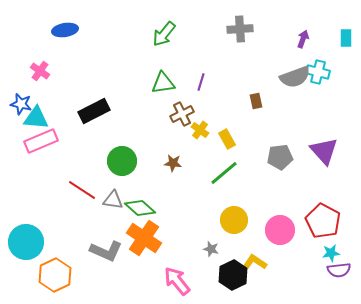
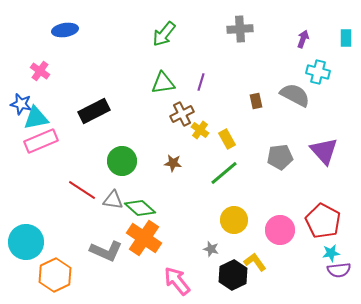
gray semicircle: moved 18 px down; rotated 132 degrees counterclockwise
cyan triangle: rotated 16 degrees counterclockwise
yellow L-shape: rotated 20 degrees clockwise
